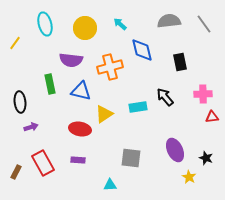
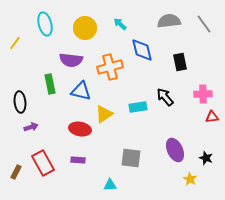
yellow star: moved 1 px right, 2 px down
